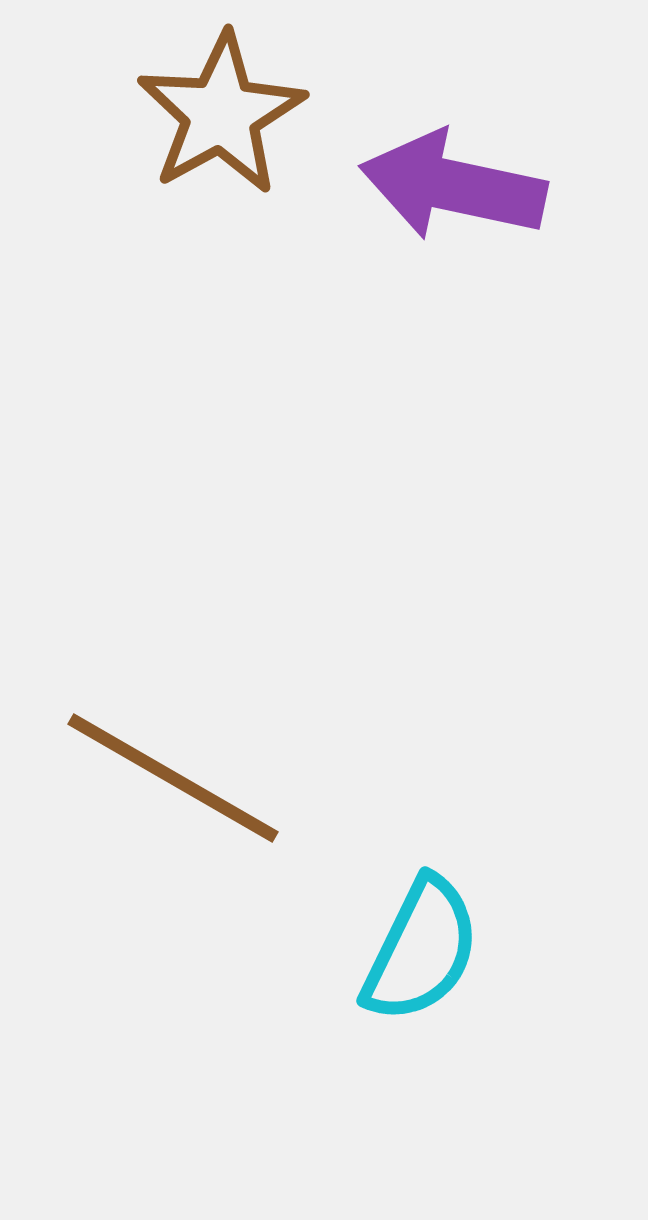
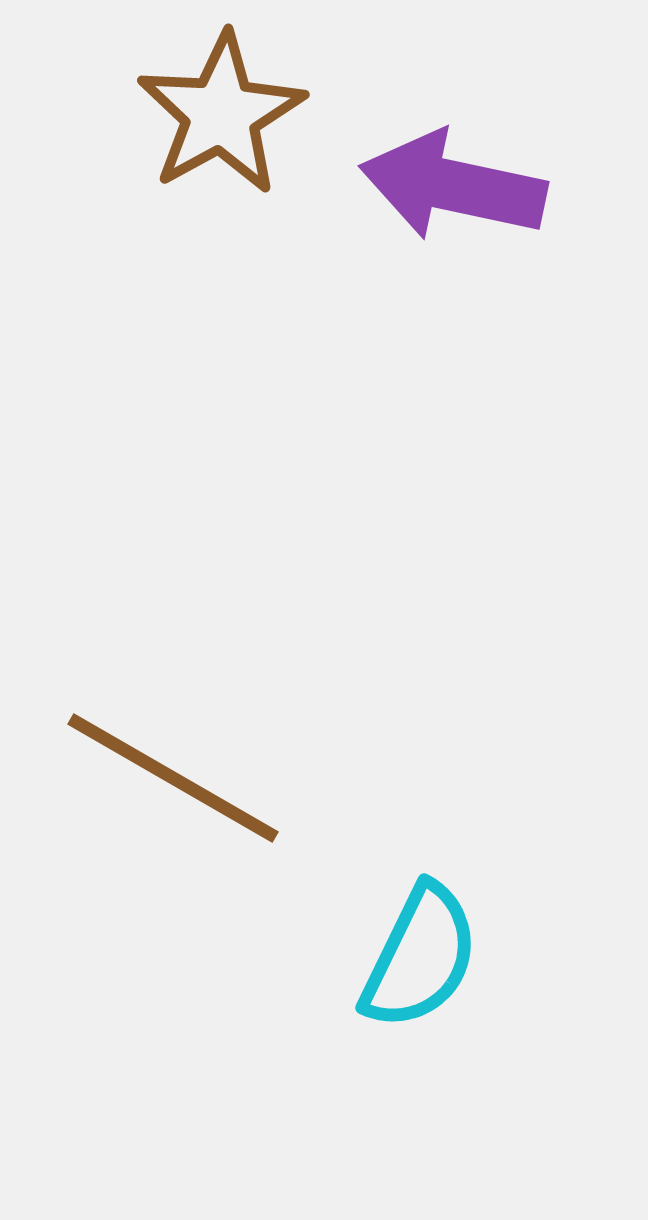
cyan semicircle: moved 1 px left, 7 px down
